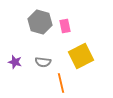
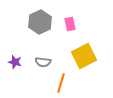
gray hexagon: rotated 20 degrees clockwise
pink rectangle: moved 5 px right, 2 px up
yellow square: moved 3 px right
orange line: rotated 30 degrees clockwise
